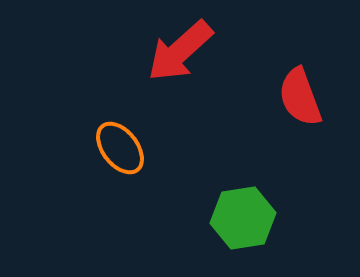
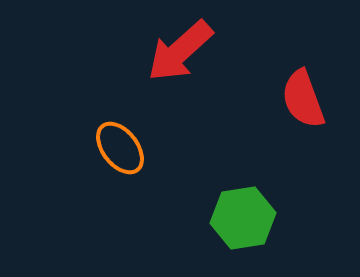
red semicircle: moved 3 px right, 2 px down
